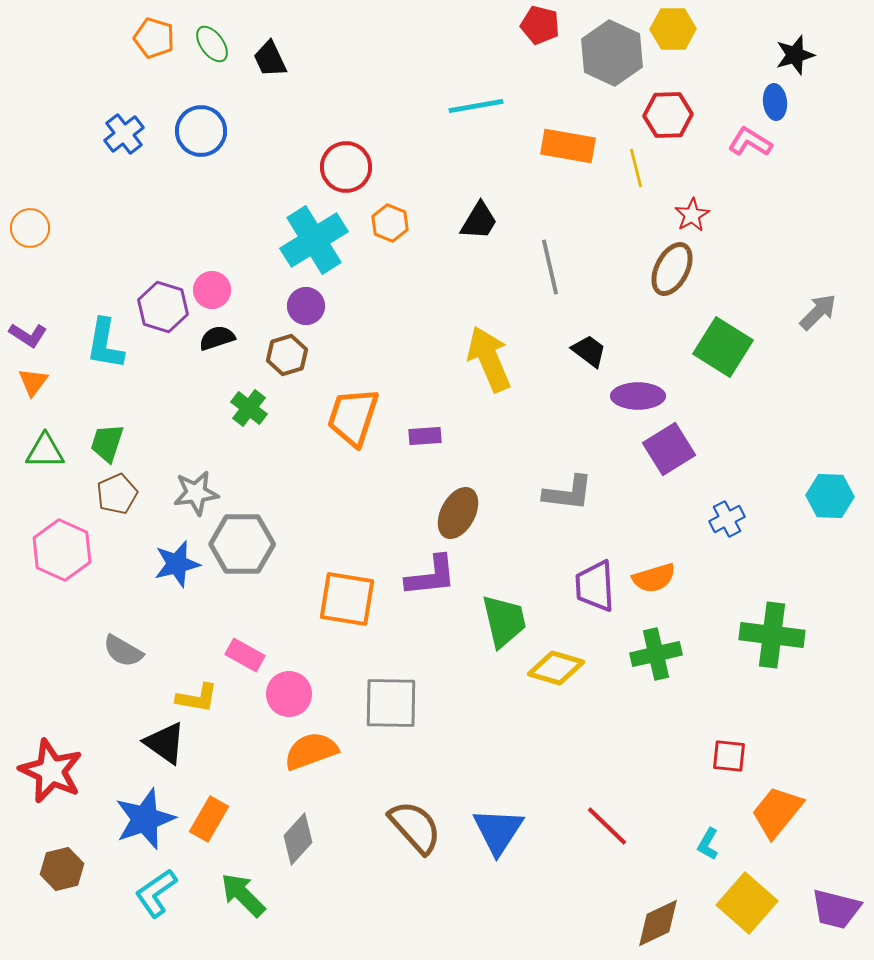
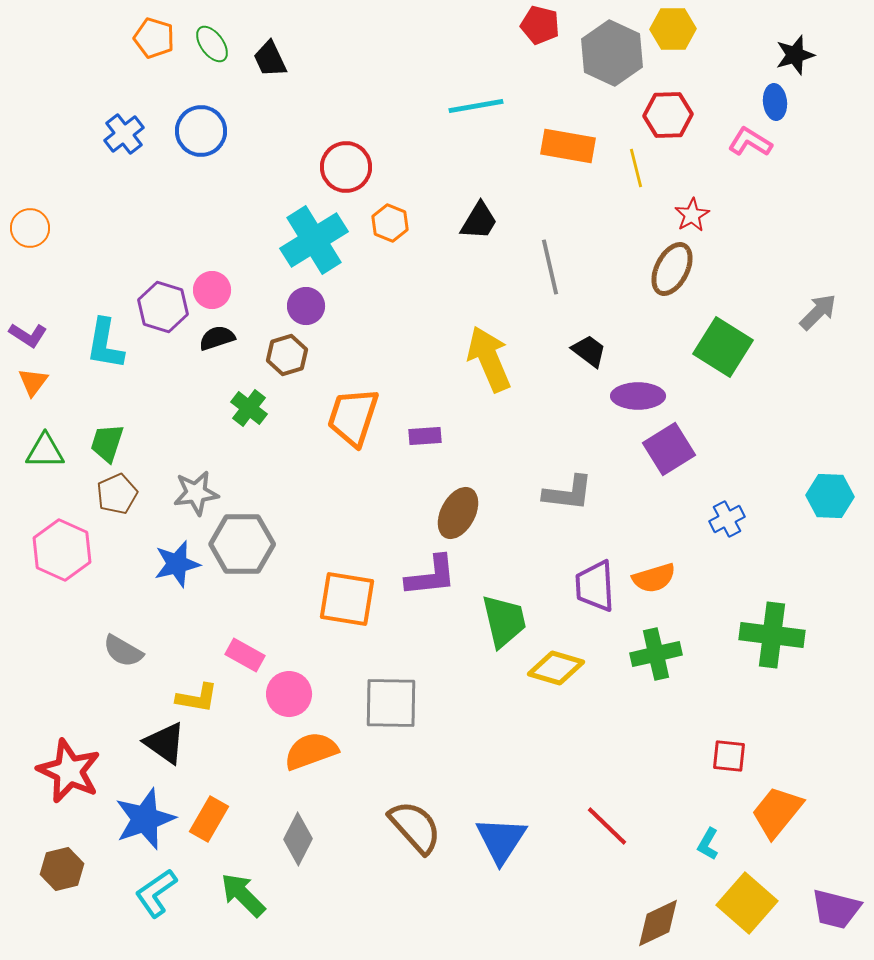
red star at (51, 771): moved 18 px right
blue triangle at (498, 831): moved 3 px right, 9 px down
gray diamond at (298, 839): rotated 15 degrees counterclockwise
